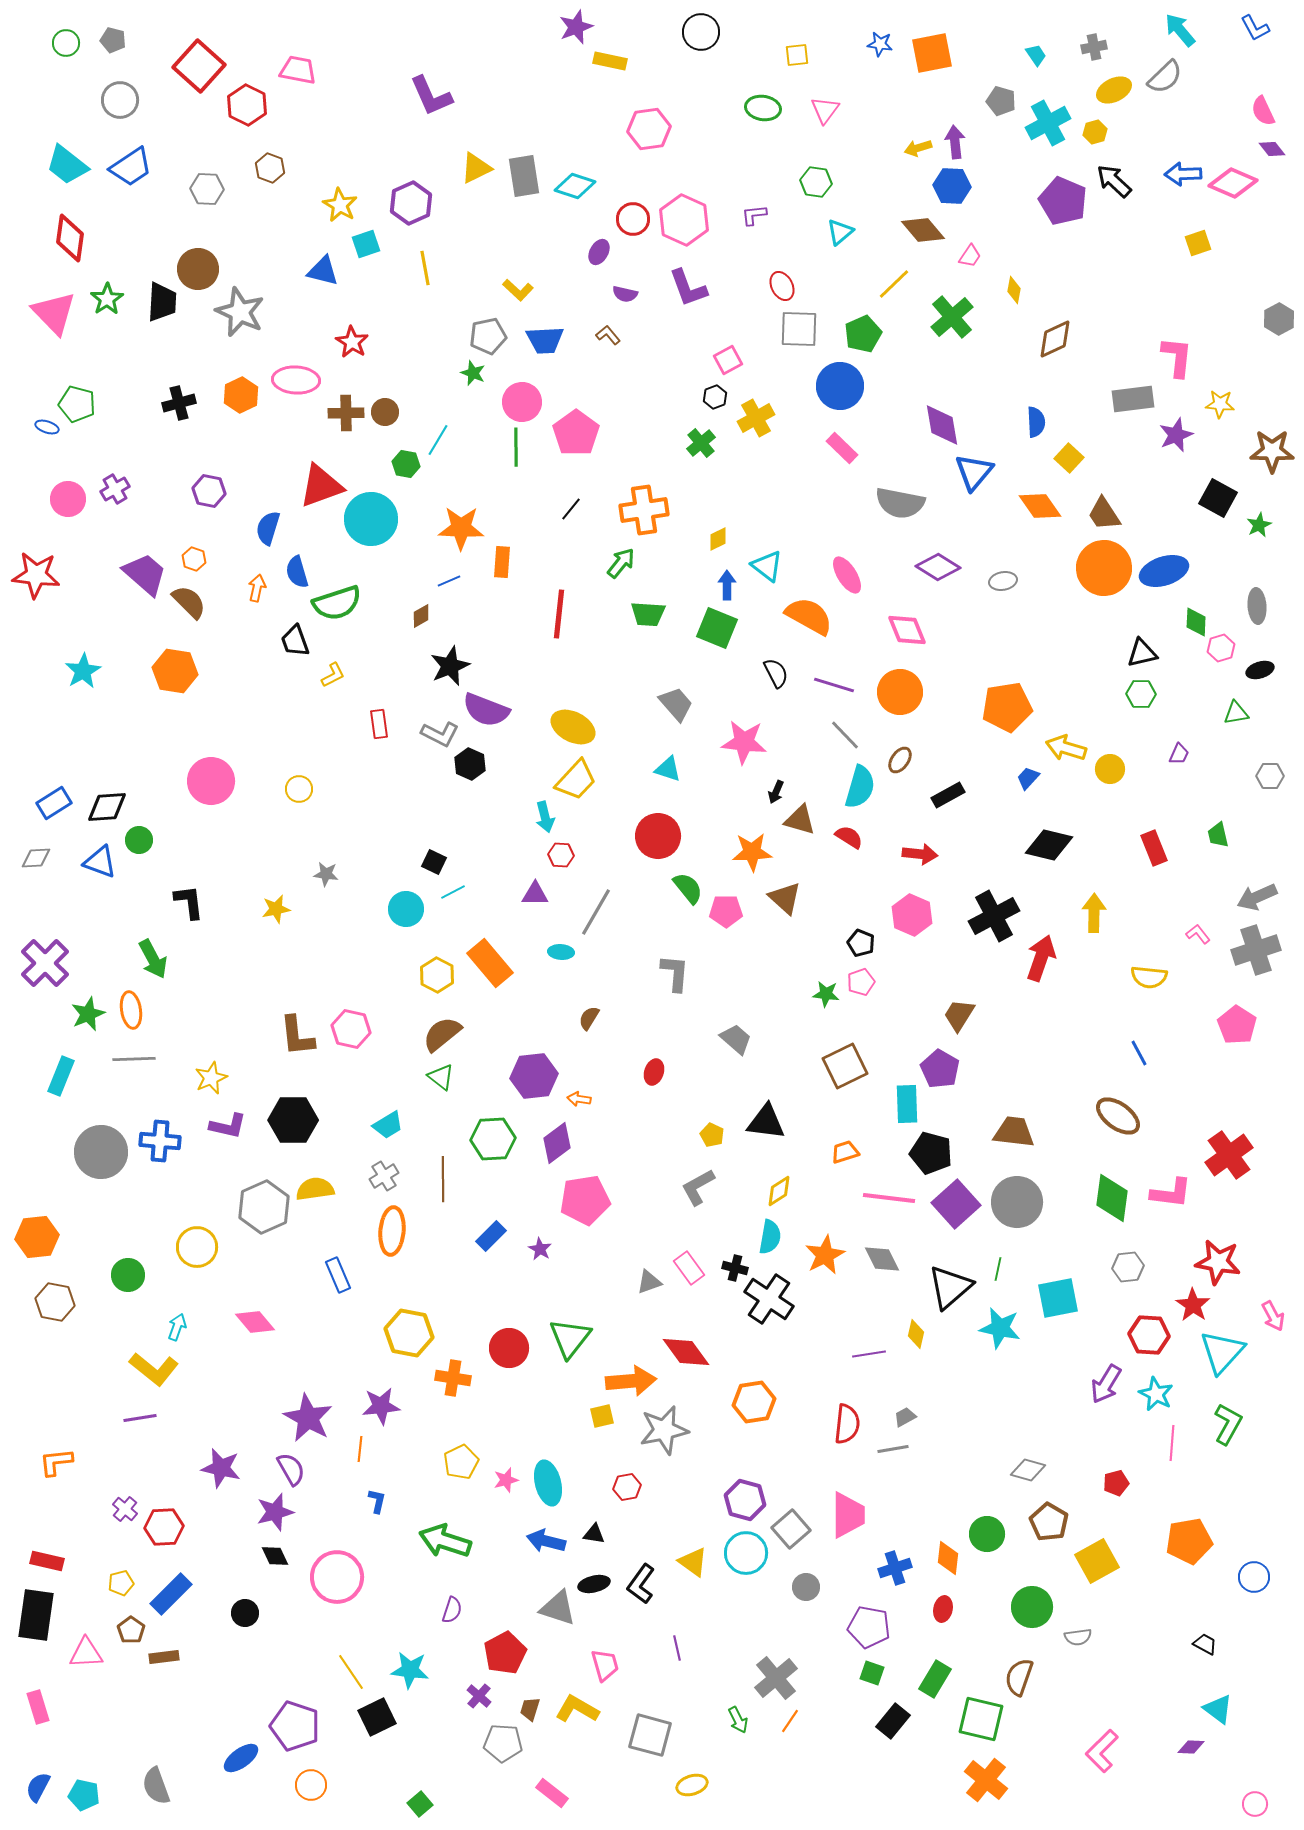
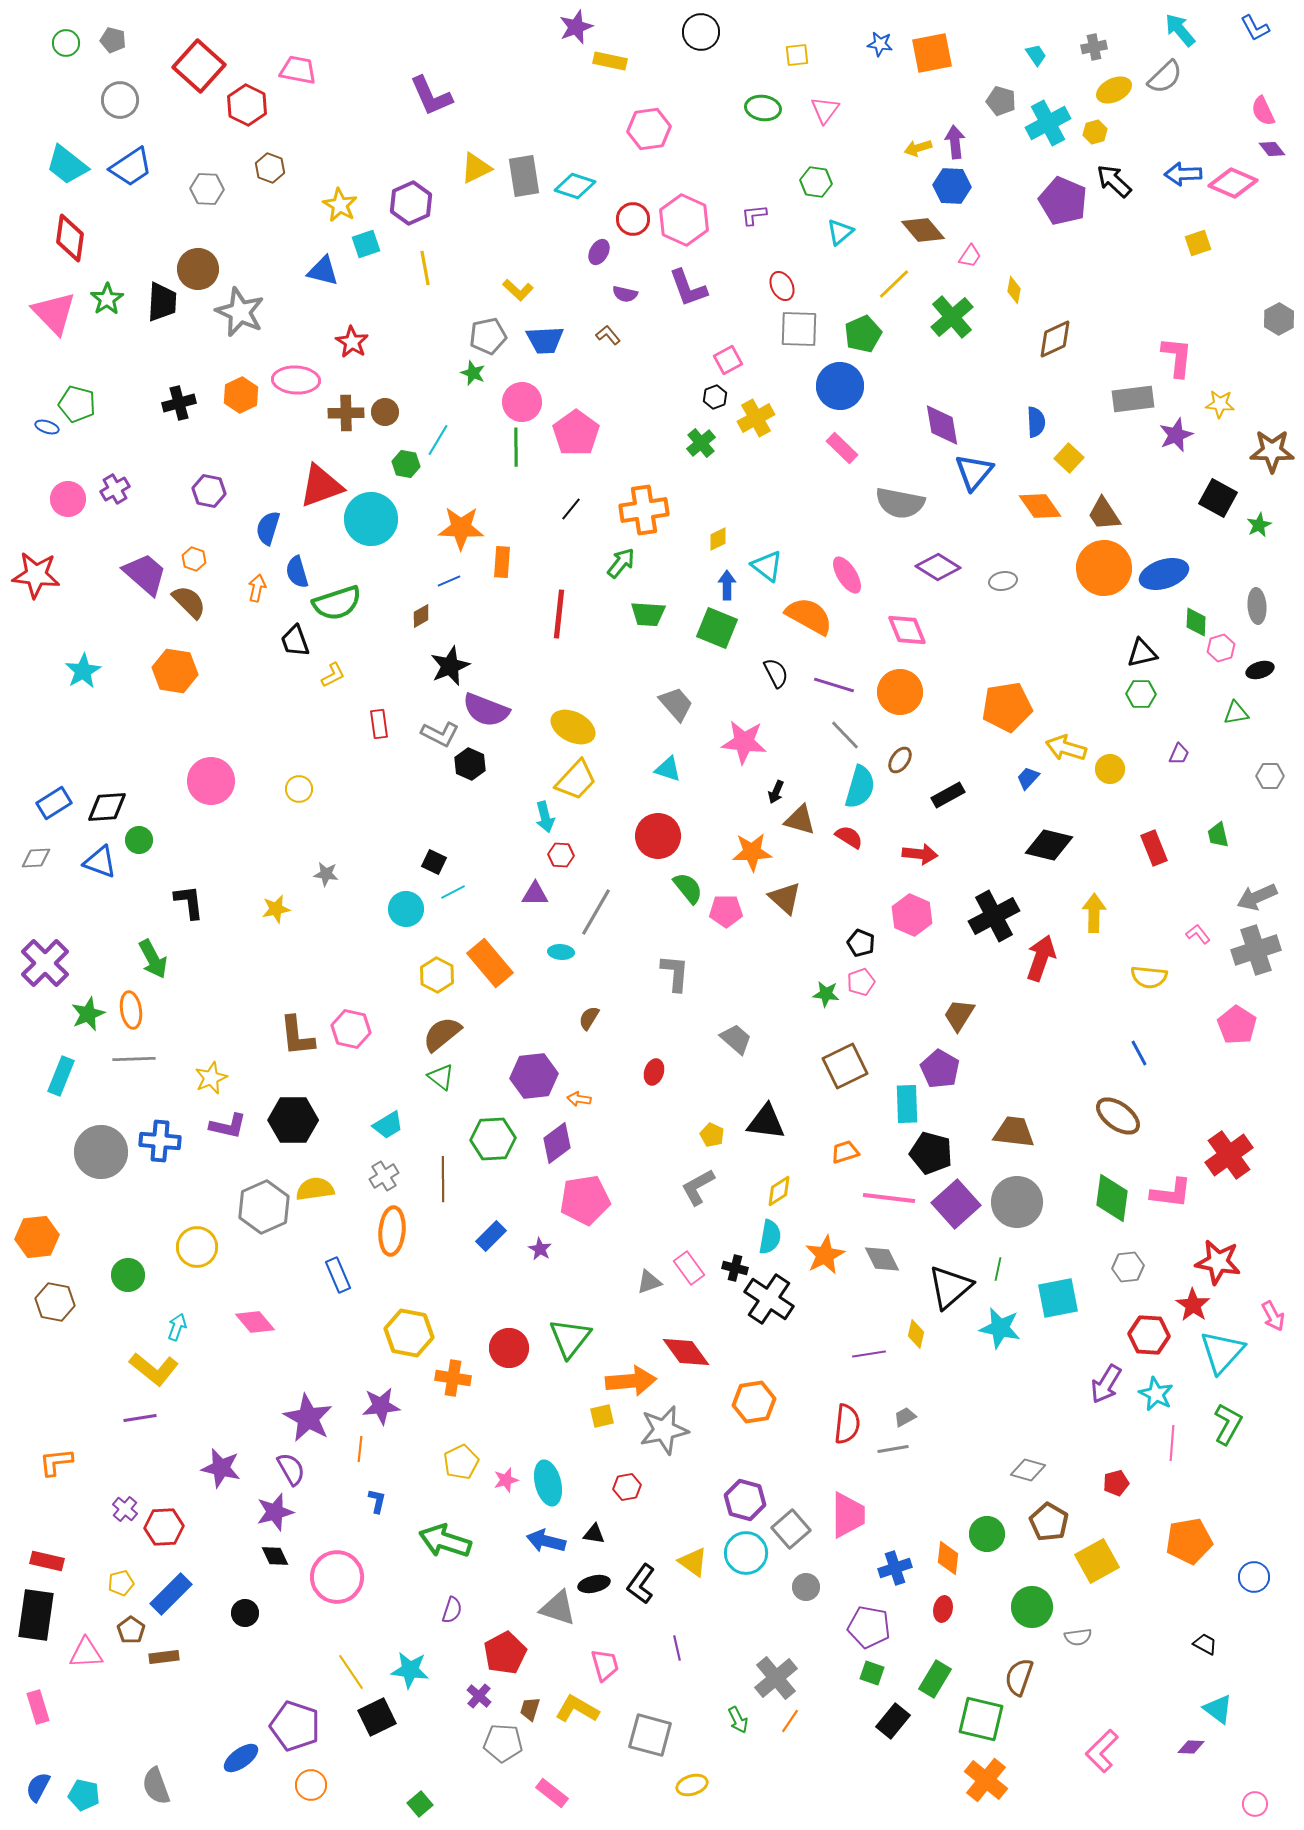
blue ellipse at (1164, 571): moved 3 px down
